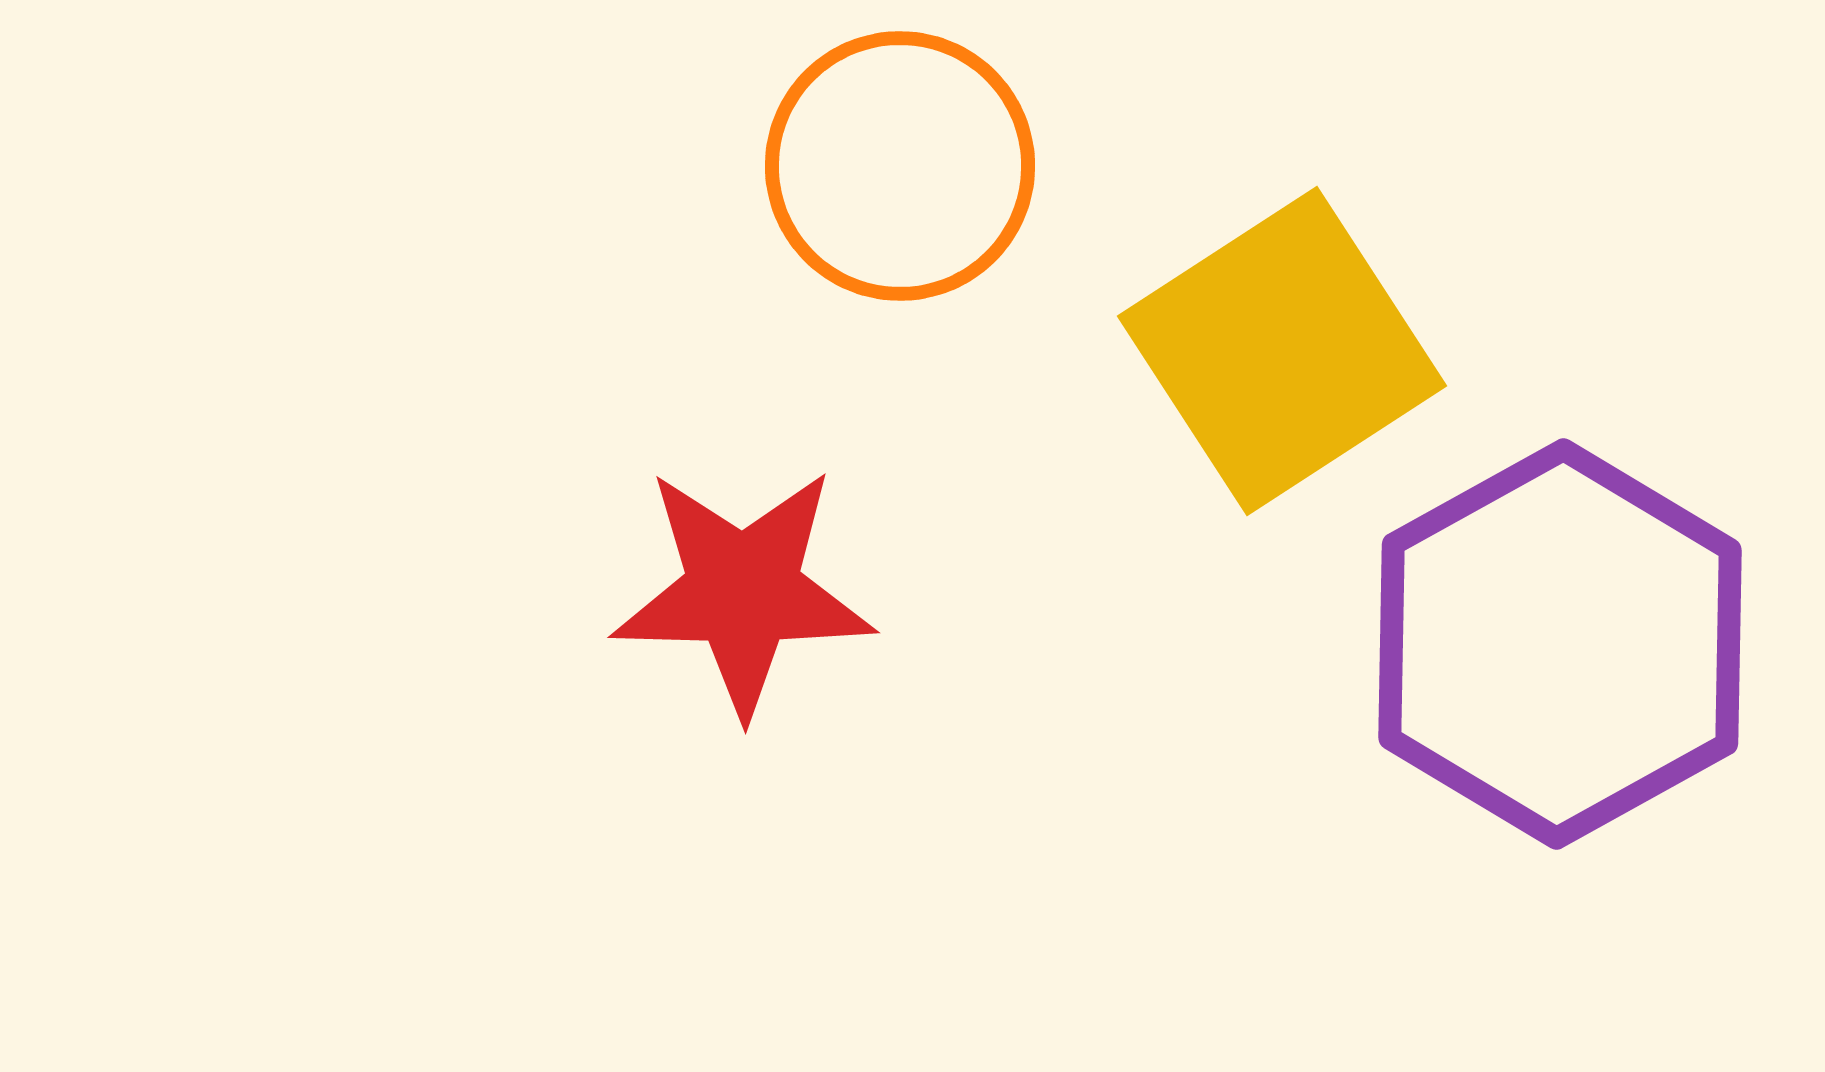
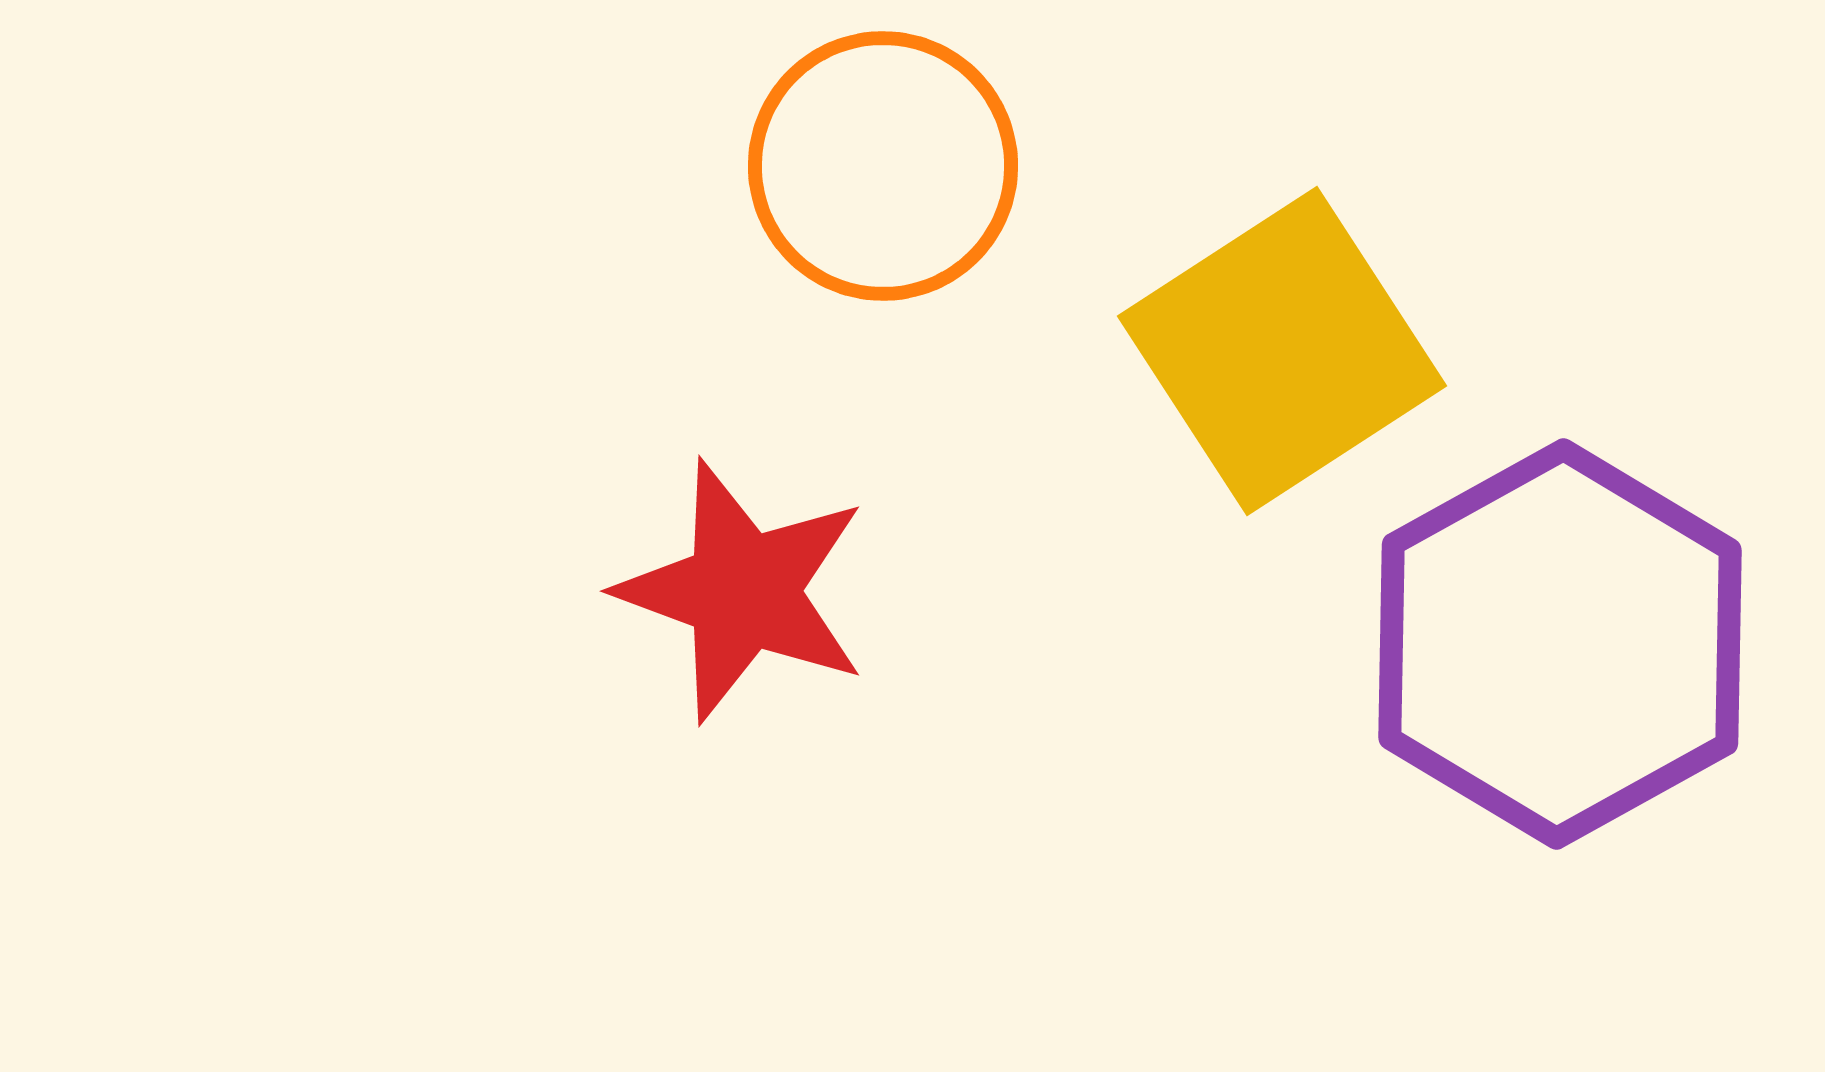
orange circle: moved 17 px left
red star: rotated 19 degrees clockwise
